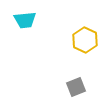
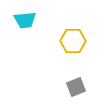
yellow hexagon: moved 12 px left, 1 px down; rotated 25 degrees counterclockwise
